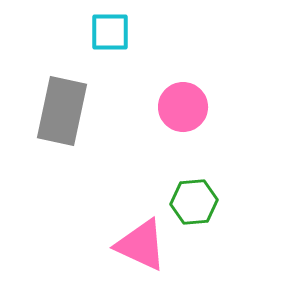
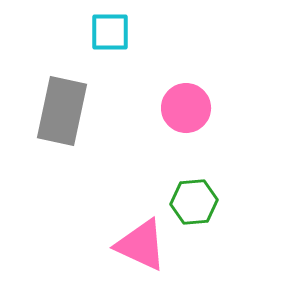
pink circle: moved 3 px right, 1 px down
